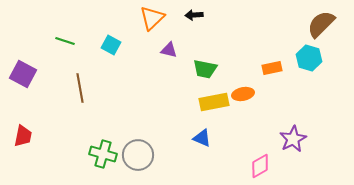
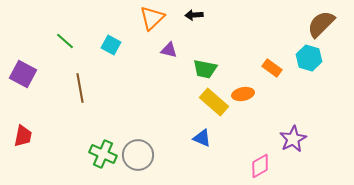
green line: rotated 24 degrees clockwise
orange rectangle: rotated 48 degrees clockwise
yellow rectangle: rotated 52 degrees clockwise
green cross: rotated 8 degrees clockwise
